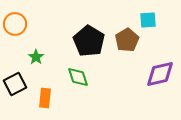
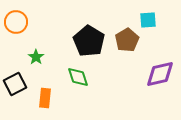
orange circle: moved 1 px right, 2 px up
